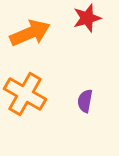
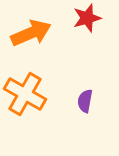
orange arrow: moved 1 px right
